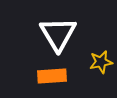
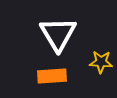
yellow star: rotated 15 degrees clockwise
